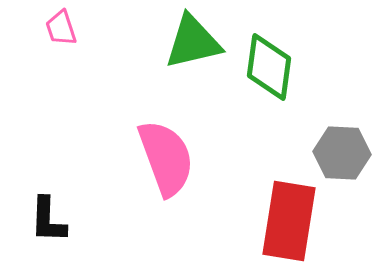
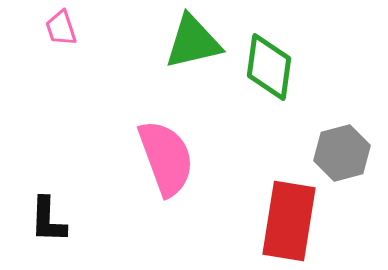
gray hexagon: rotated 18 degrees counterclockwise
